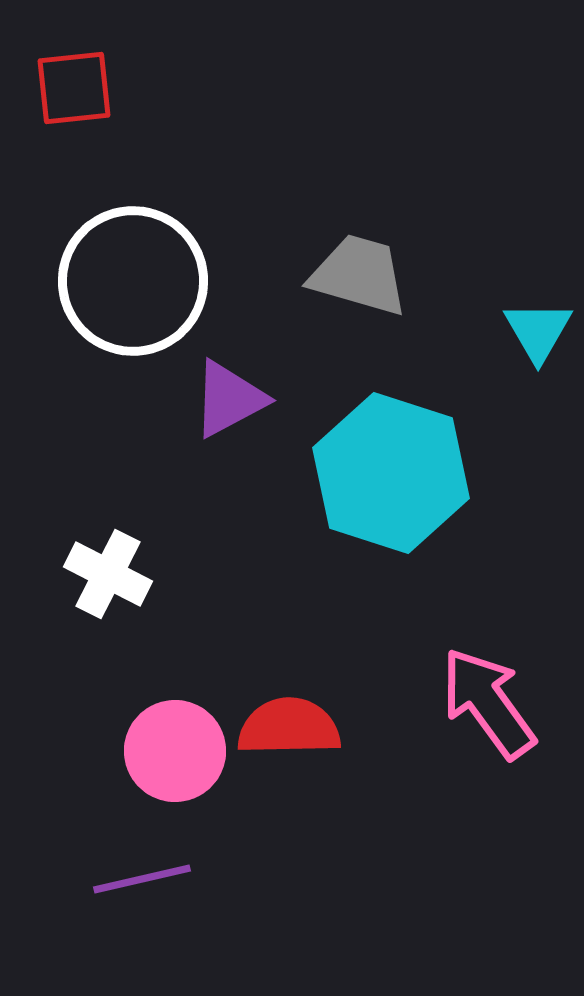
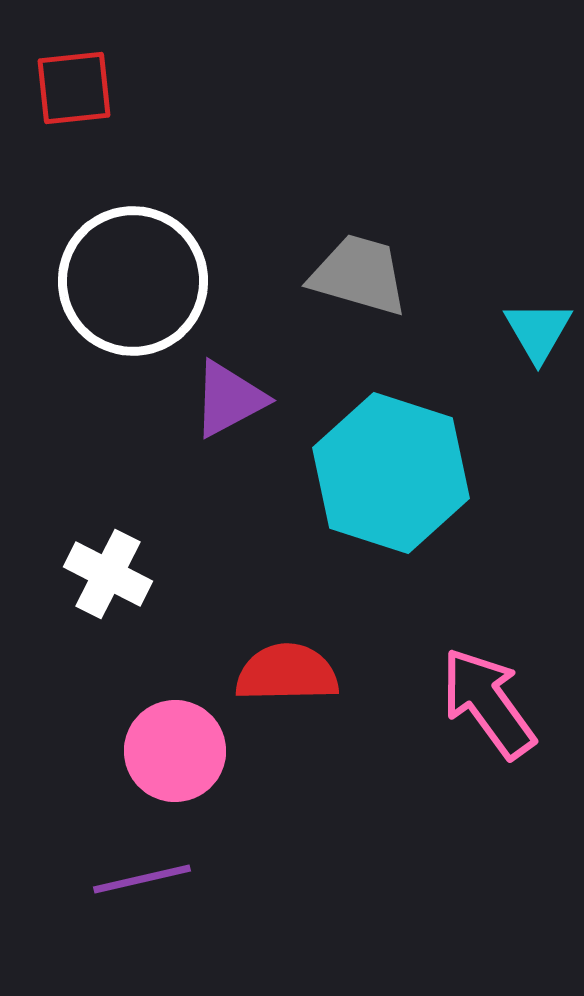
red semicircle: moved 2 px left, 54 px up
